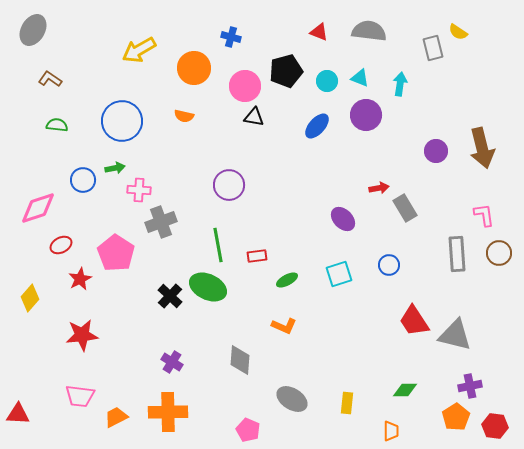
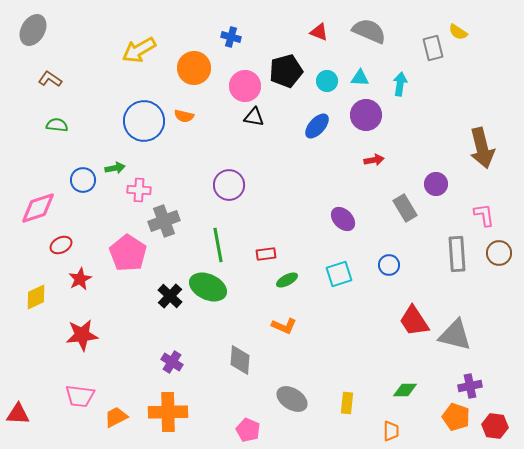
gray semicircle at (369, 31): rotated 16 degrees clockwise
cyan triangle at (360, 78): rotated 18 degrees counterclockwise
blue circle at (122, 121): moved 22 px right
purple circle at (436, 151): moved 33 px down
red arrow at (379, 188): moved 5 px left, 28 px up
gray cross at (161, 222): moved 3 px right, 1 px up
pink pentagon at (116, 253): moved 12 px right
red rectangle at (257, 256): moved 9 px right, 2 px up
yellow diamond at (30, 298): moved 6 px right, 1 px up; rotated 24 degrees clockwise
orange pentagon at (456, 417): rotated 20 degrees counterclockwise
